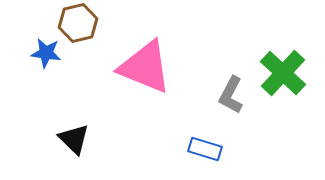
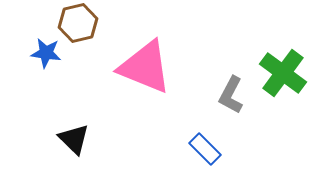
green cross: rotated 6 degrees counterclockwise
blue rectangle: rotated 28 degrees clockwise
